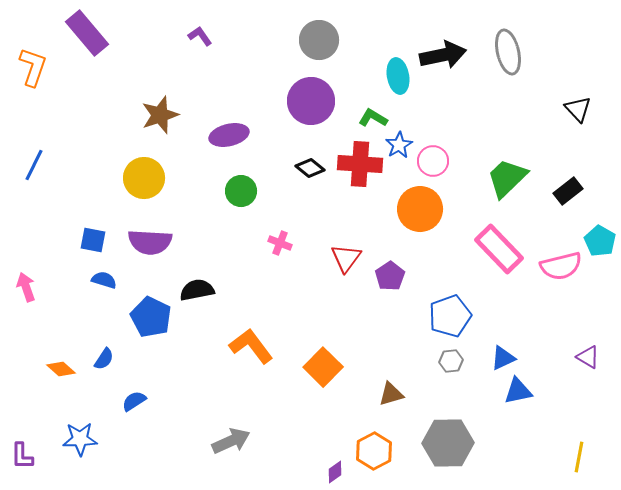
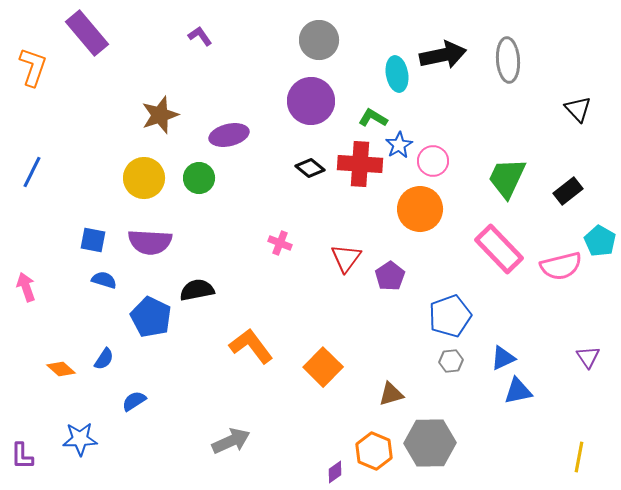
gray ellipse at (508, 52): moved 8 px down; rotated 9 degrees clockwise
cyan ellipse at (398, 76): moved 1 px left, 2 px up
blue line at (34, 165): moved 2 px left, 7 px down
green trapezoid at (507, 178): rotated 21 degrees counterclockwise
green circle at (241, 191): moved 42 px left, 13 px up
purple triangle at (588, 357): rotated 25 degrees clockwise
gray hexagon at (448, 443): moved 18 px left
orange hexagon at (374, 451): rotated 9 degrees counterclockwise
